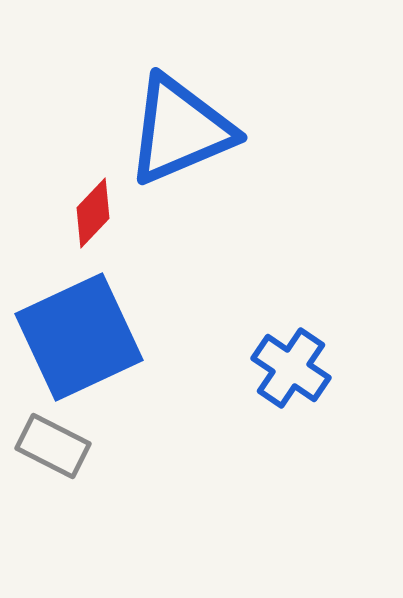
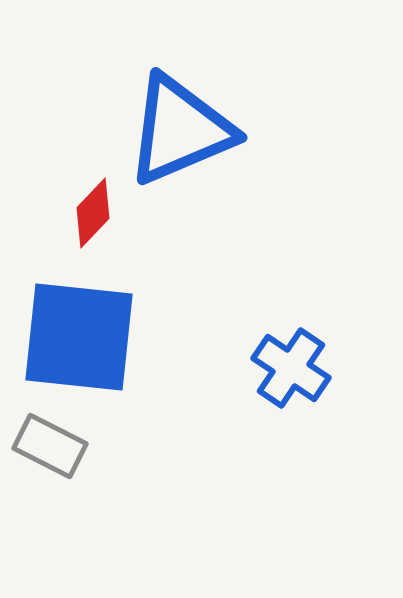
blue square: rotated 31 degrees clockwise
gray rectangle: moved 3 px left
